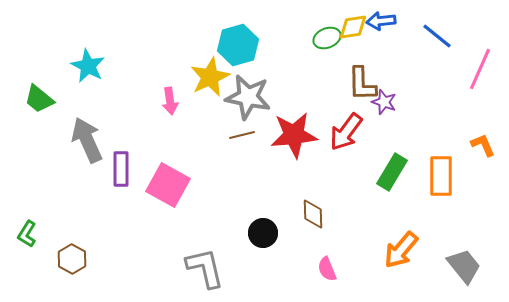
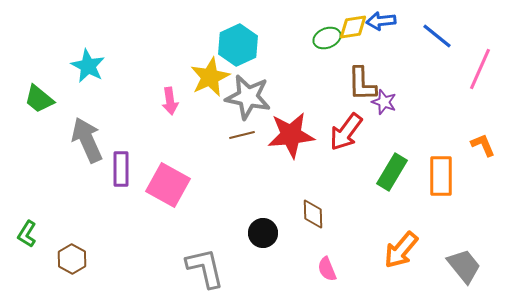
cyan hexagon: rotated 9 degrees counterclockwise
red star: moved 3 px left
